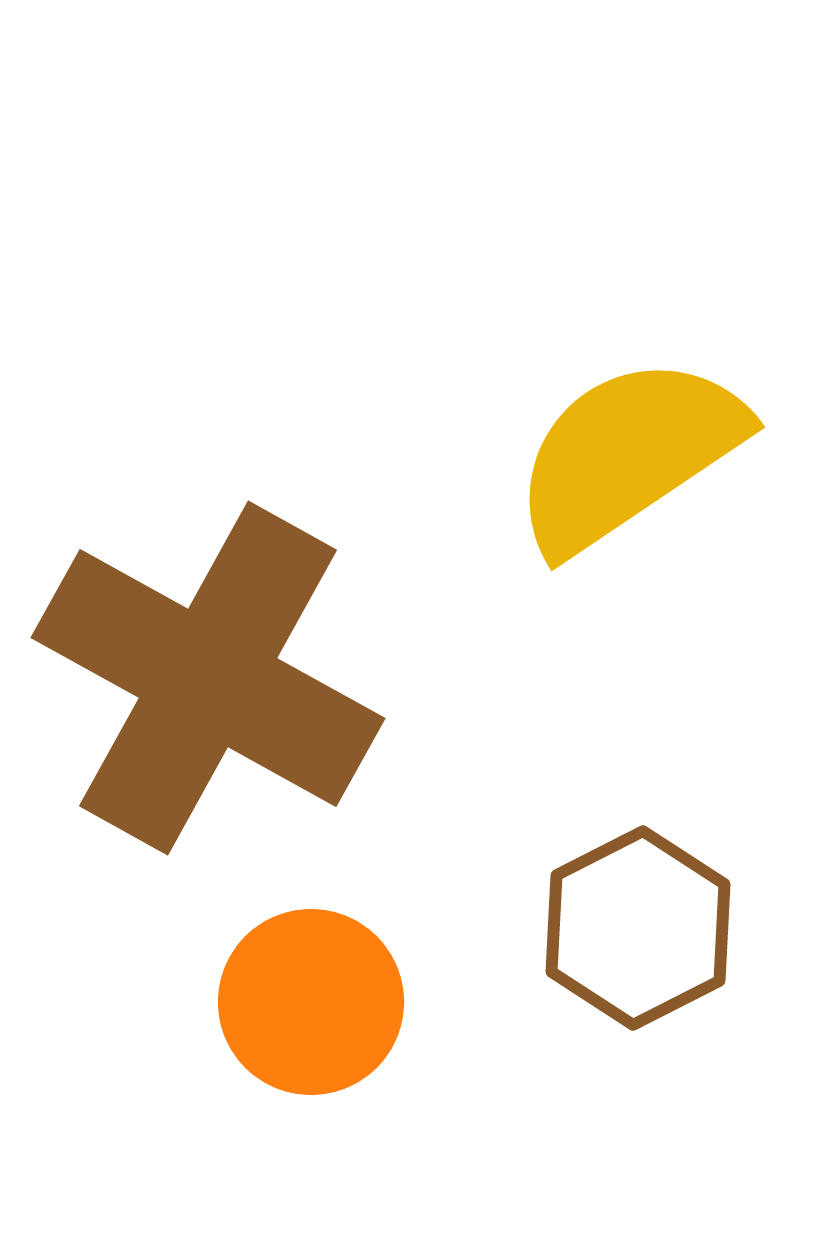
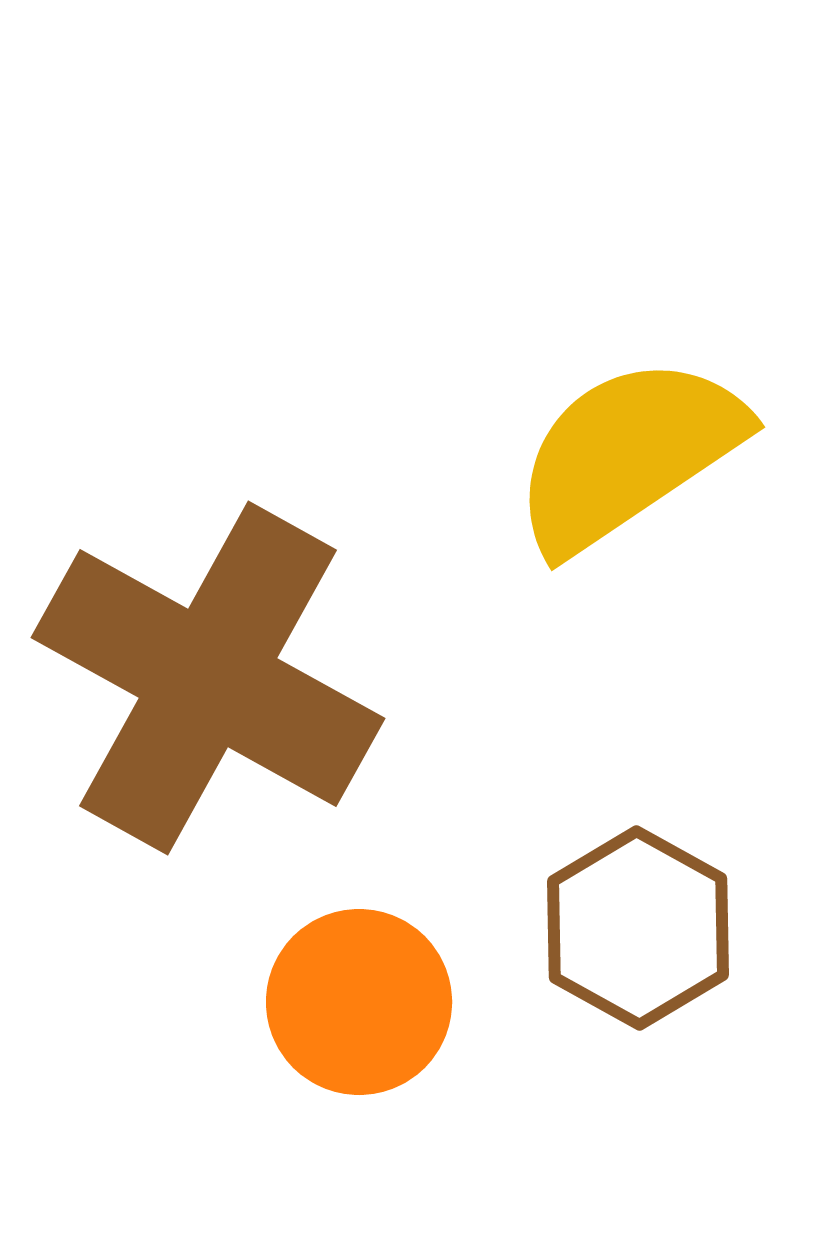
brown hexagon: rotated 4 degrees counterclockwise
orange circle: moved 48 px right
